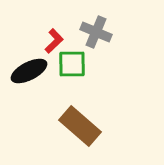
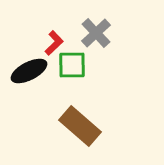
gray cross: moved 1 px down; rotated 24 degrees clockwise
red L-shape: moved 2 px down
green square: moved 1 px down
